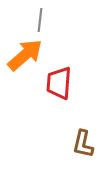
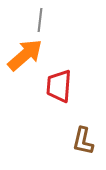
red trapezoid: moved 3 px down
brown L-shape: moved 3 px up
